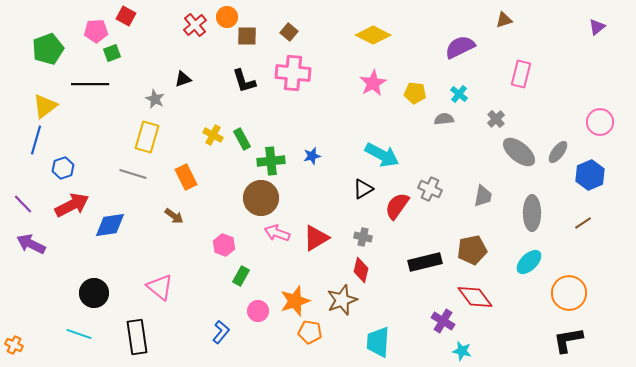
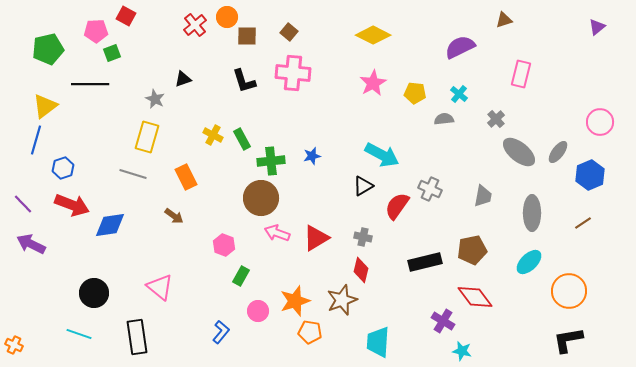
green pentagon at (48, 49): rotated 8 degrees clockwise
black triangle at (363, 189): moved 3 px up
red arrow at (72, 205): rotated 48 degrees clockwise
orange circle at (569, 293): moved 2 px up
